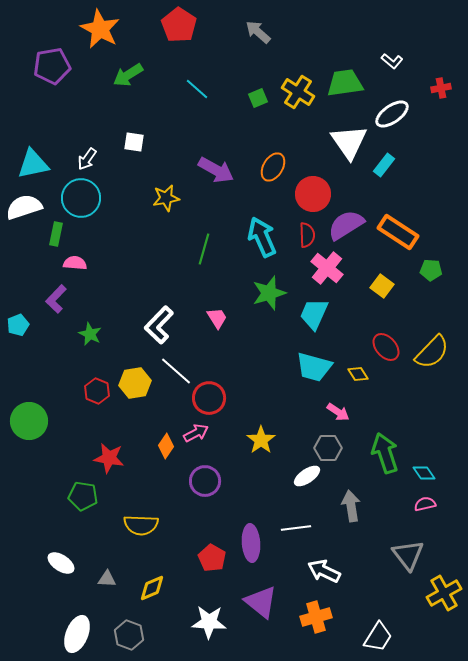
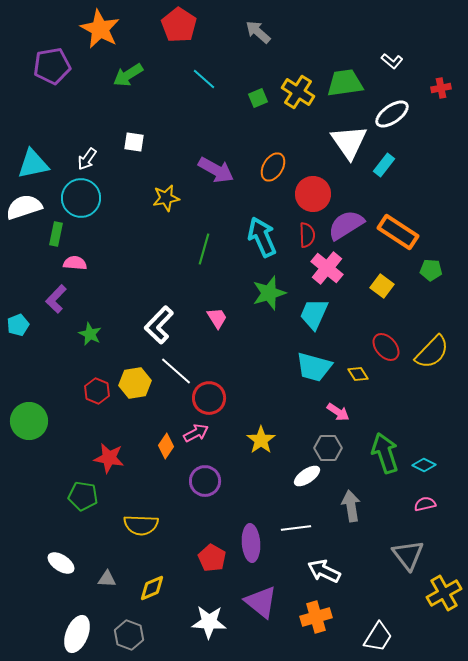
cyan line at (197, 89): moved 7 px right, 10 px up
cyan diamond at (424, 473): moved 8 px up; rotated 30 degrees counterclockwise
